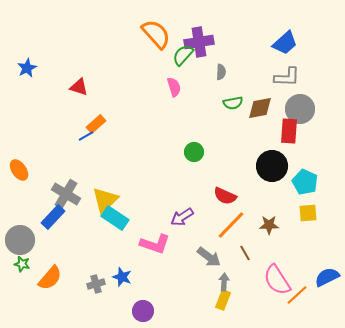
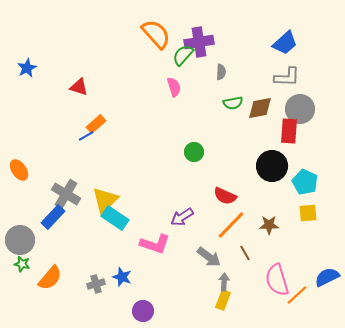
pink semicircle at (277, 280): rotated 16 degrees clockwise
